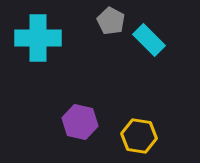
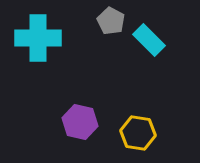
yellow hexagon: moved 1 px left, 3 px up
